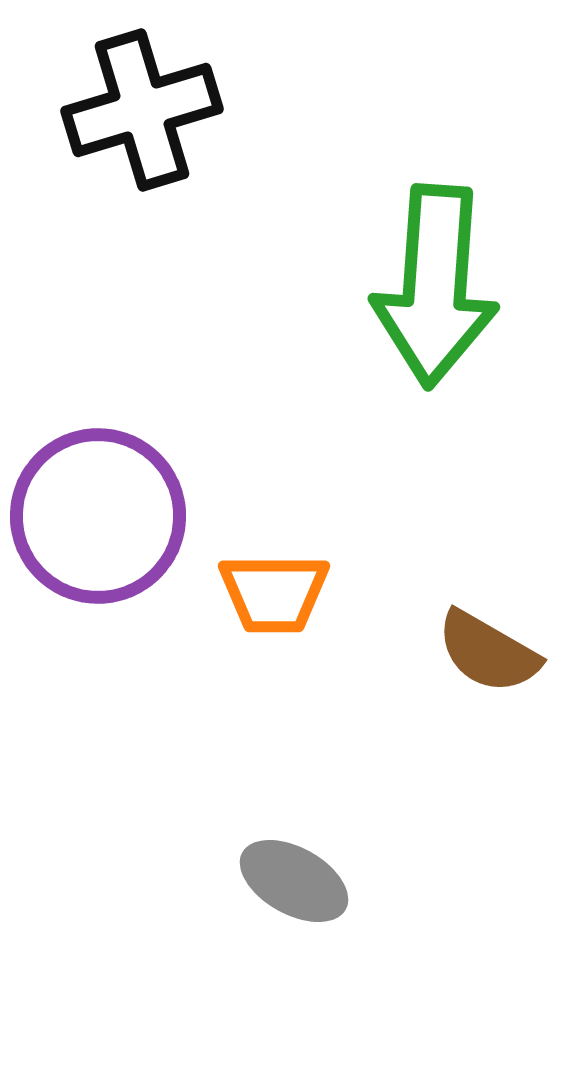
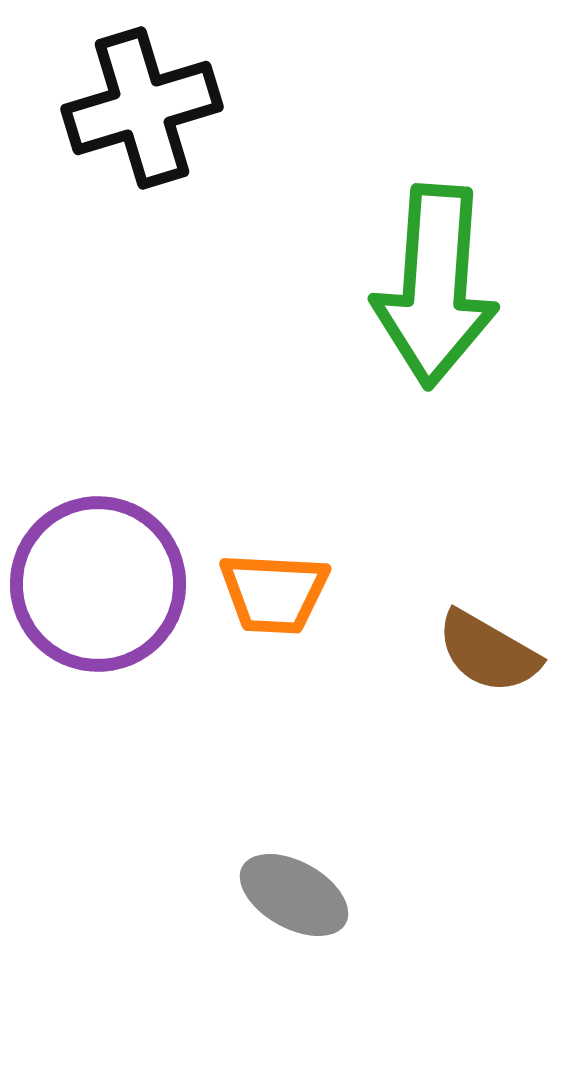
black cross: moved 2 px up
purple circle: moved 68 px down
orange trapezoid: rotated 3 degrees clockwise
gray ellipse: moved 14 px down
